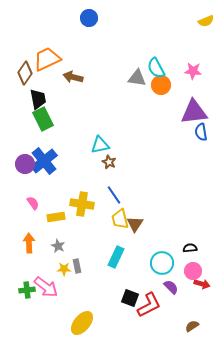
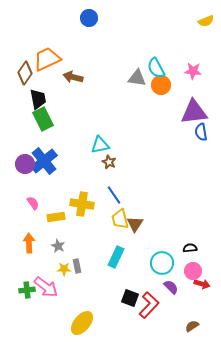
red L-shape: rotated 20 degrees counterclockwise
